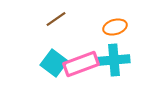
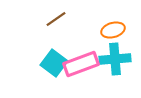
orange ellipse: moved 2 px left, 3 px down
cyan cross: moved 1 px right, 1 px up
